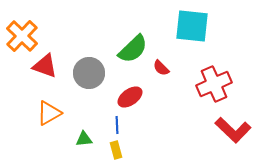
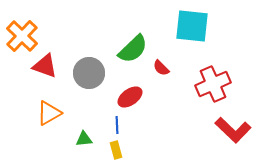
red cross: moved 1 px left
